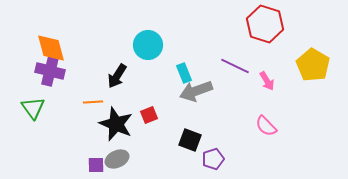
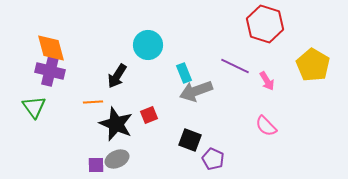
green triangle: moved 1 px right, 1 px up
purple pentagon: rotated 30 degrees counterclockwise
